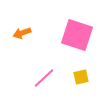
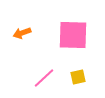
pink square: moved 4 px left; rotated 16 degrees counterclockwise
yellow square: moved 3 px left
